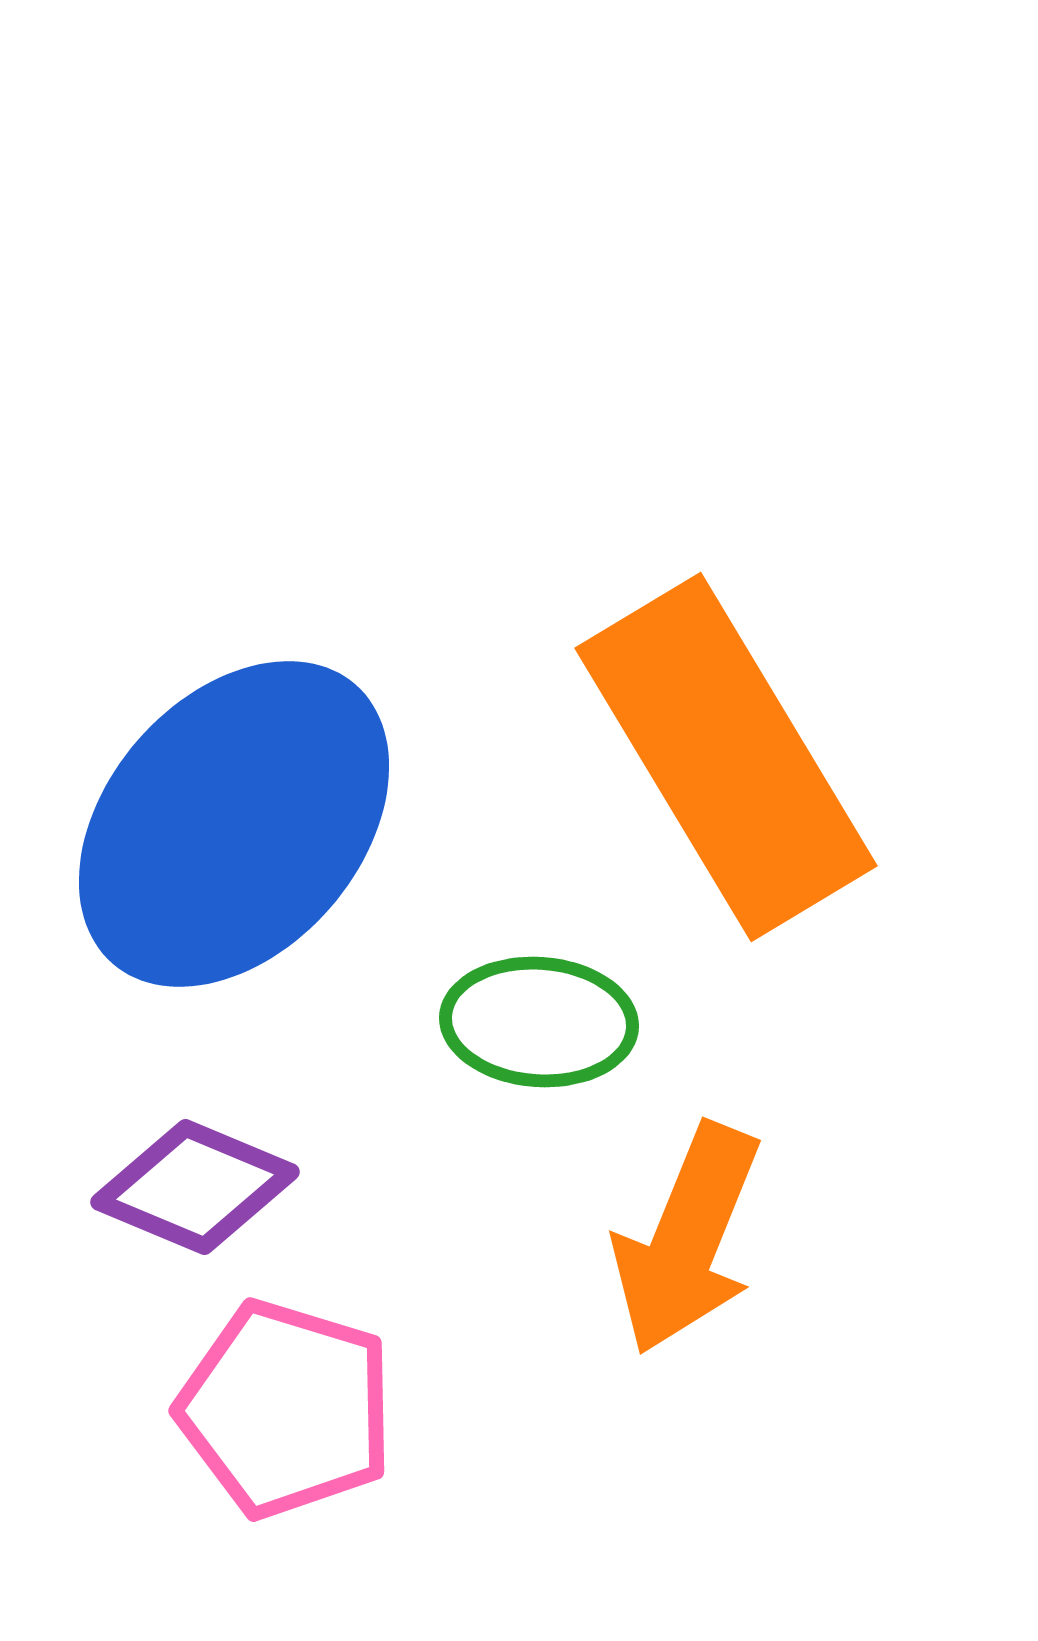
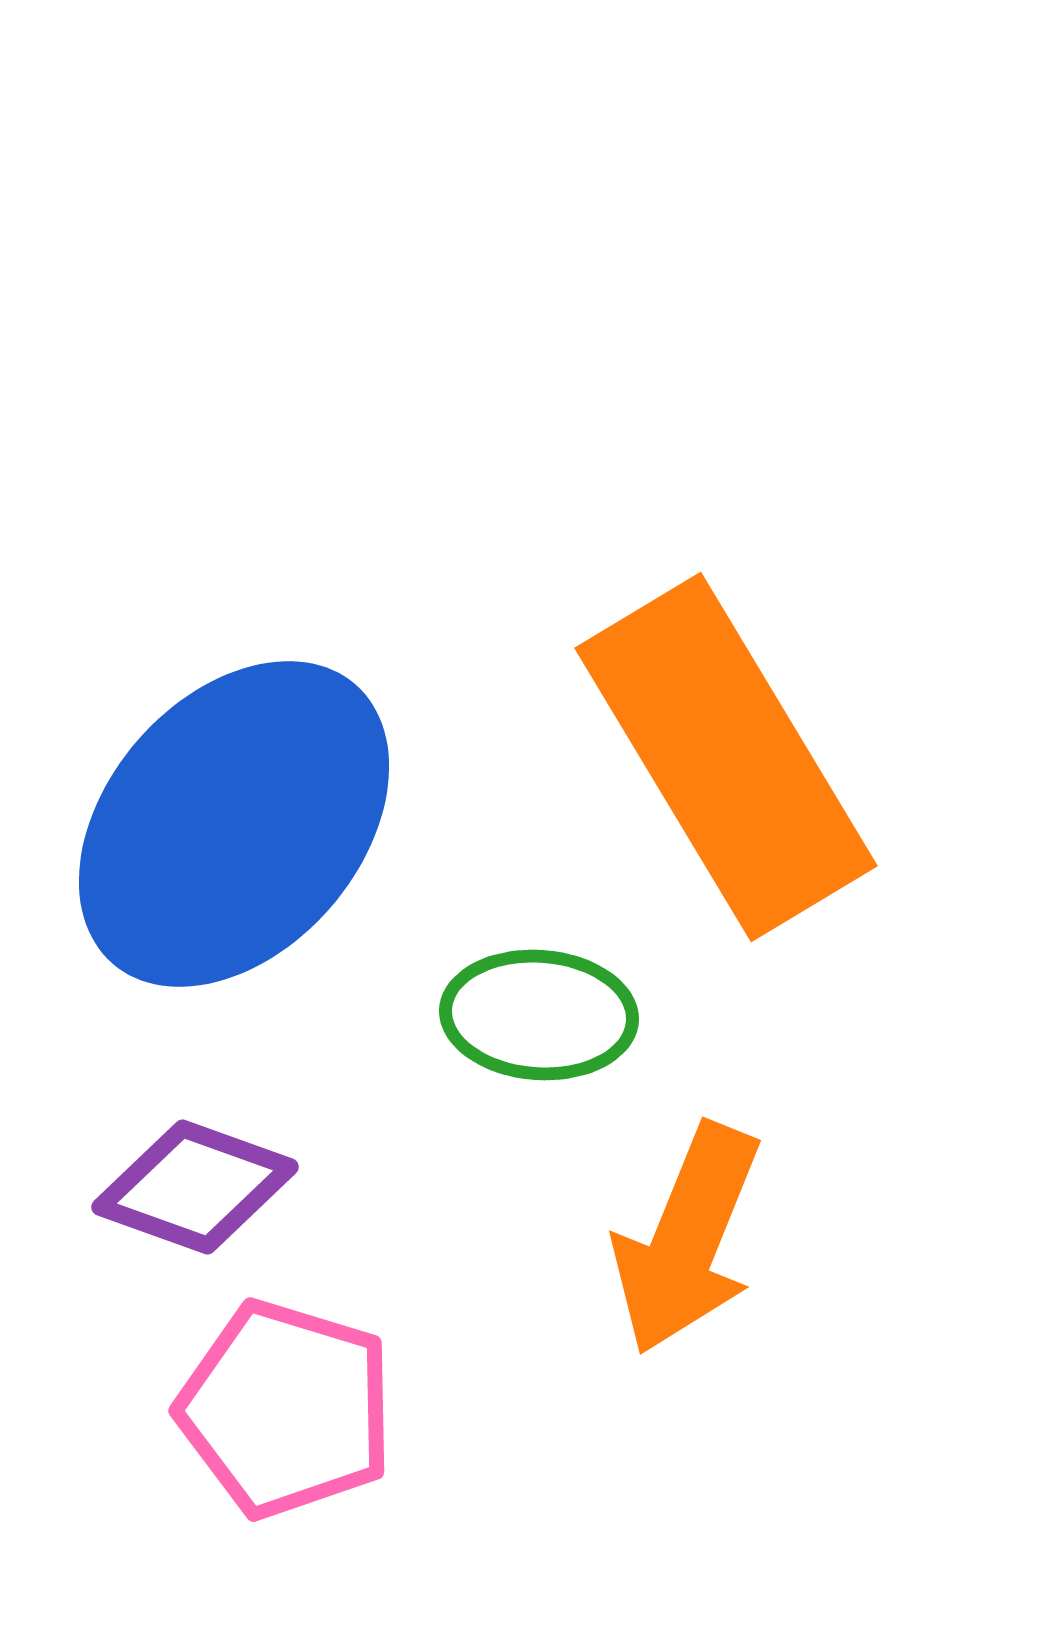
green ellipse: moved 7 px up
purple diamond: rotated 3 degrees counterclockwise
